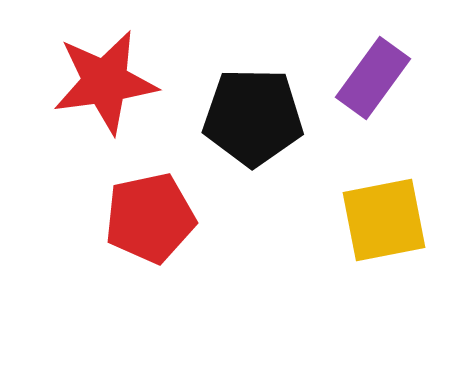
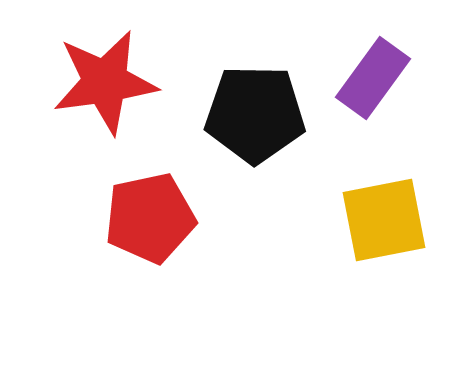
black pentagon: moved 2 px right, 3 px up
